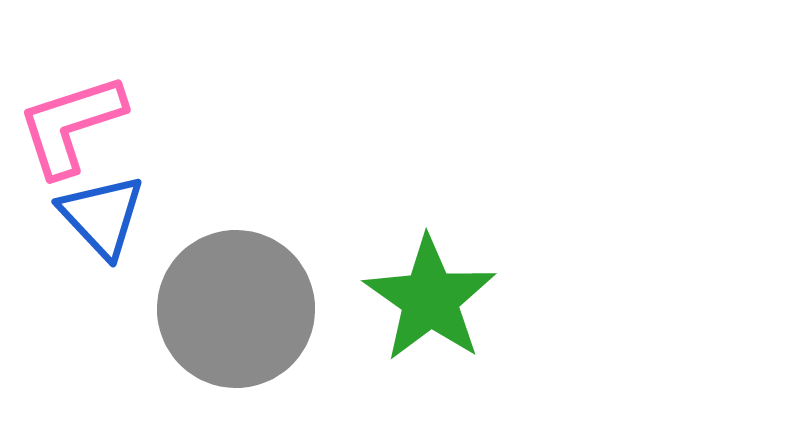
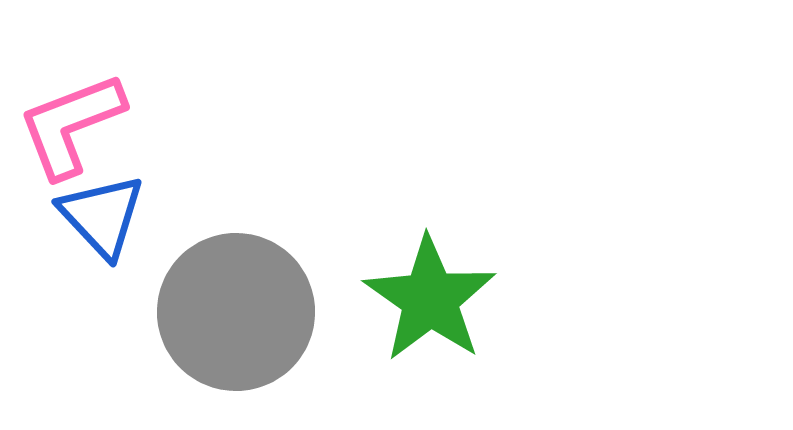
pink L-shape: rotated 3 degrees counterclockwise
gray circle: moved 3 px down
